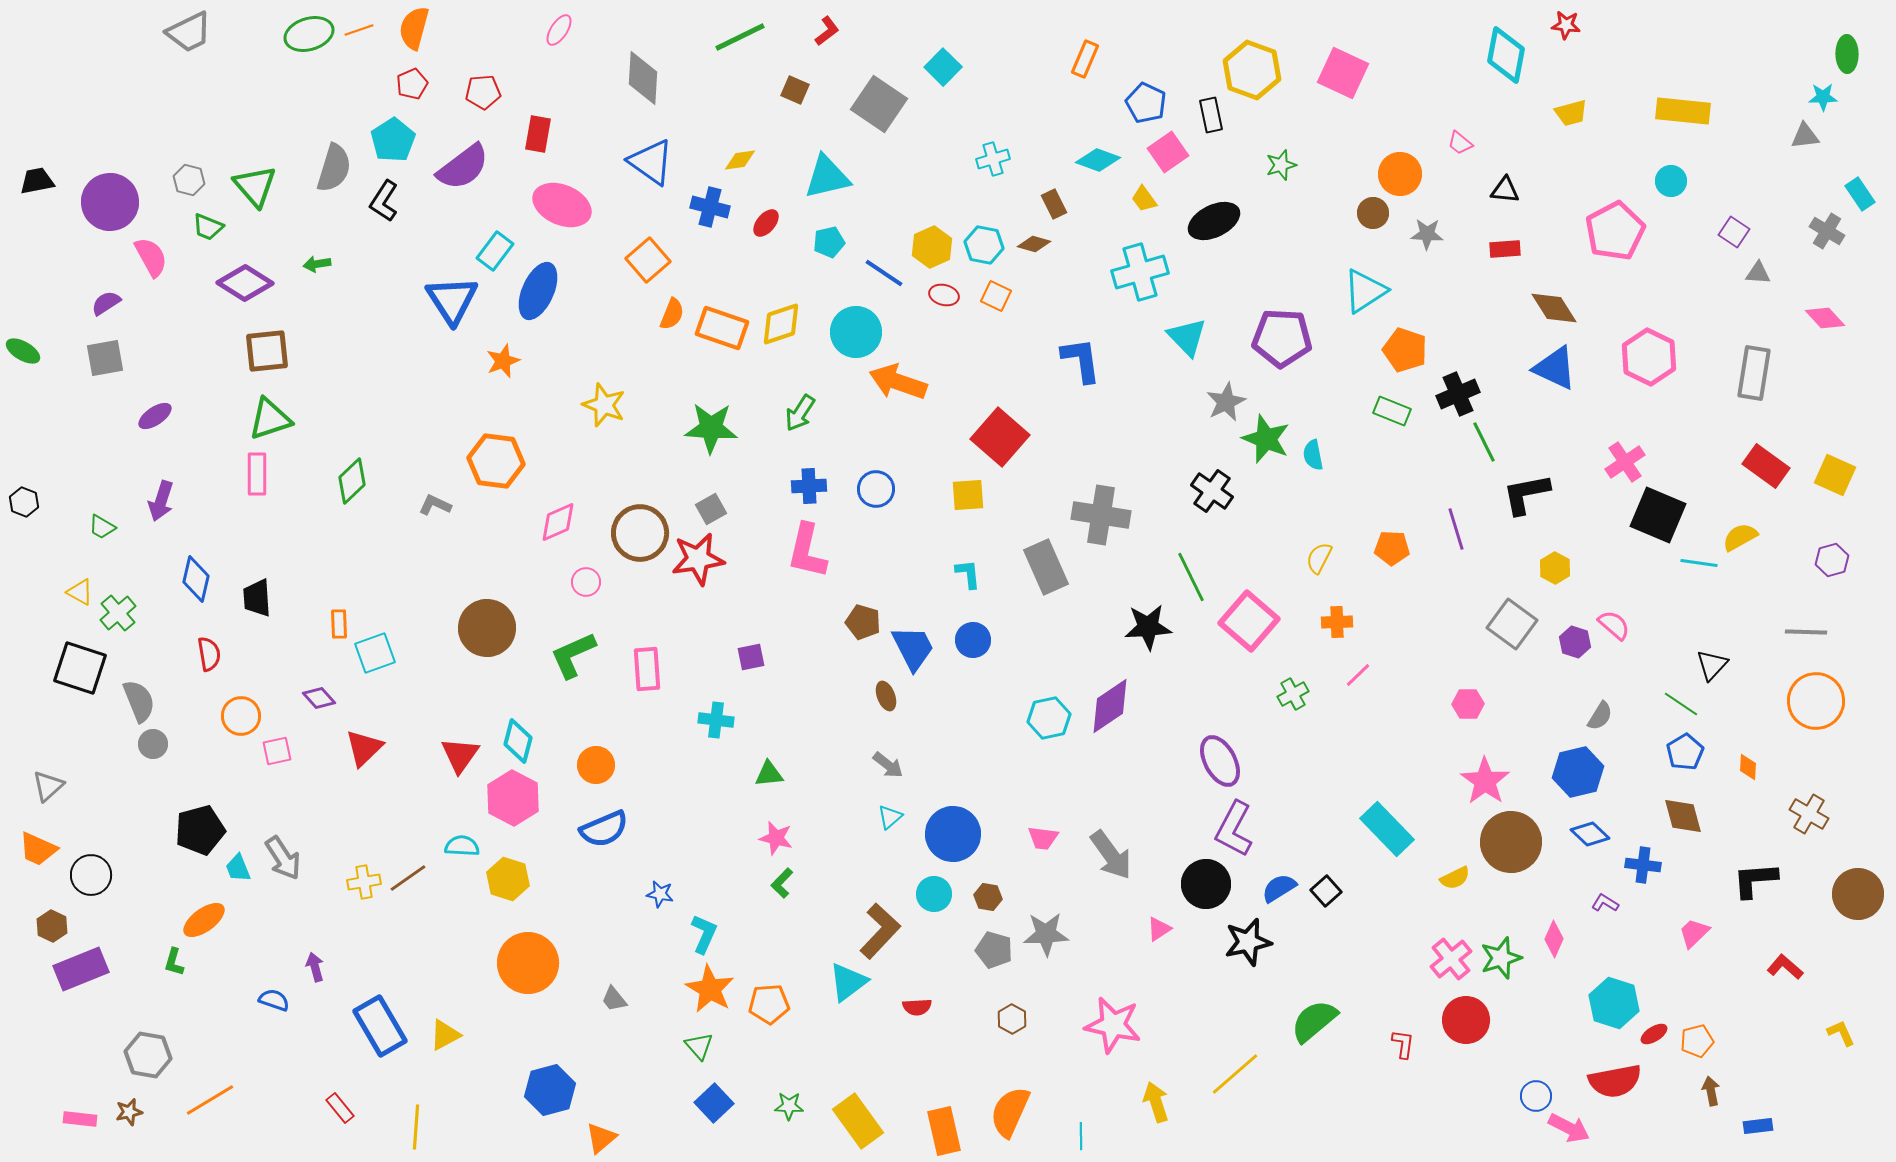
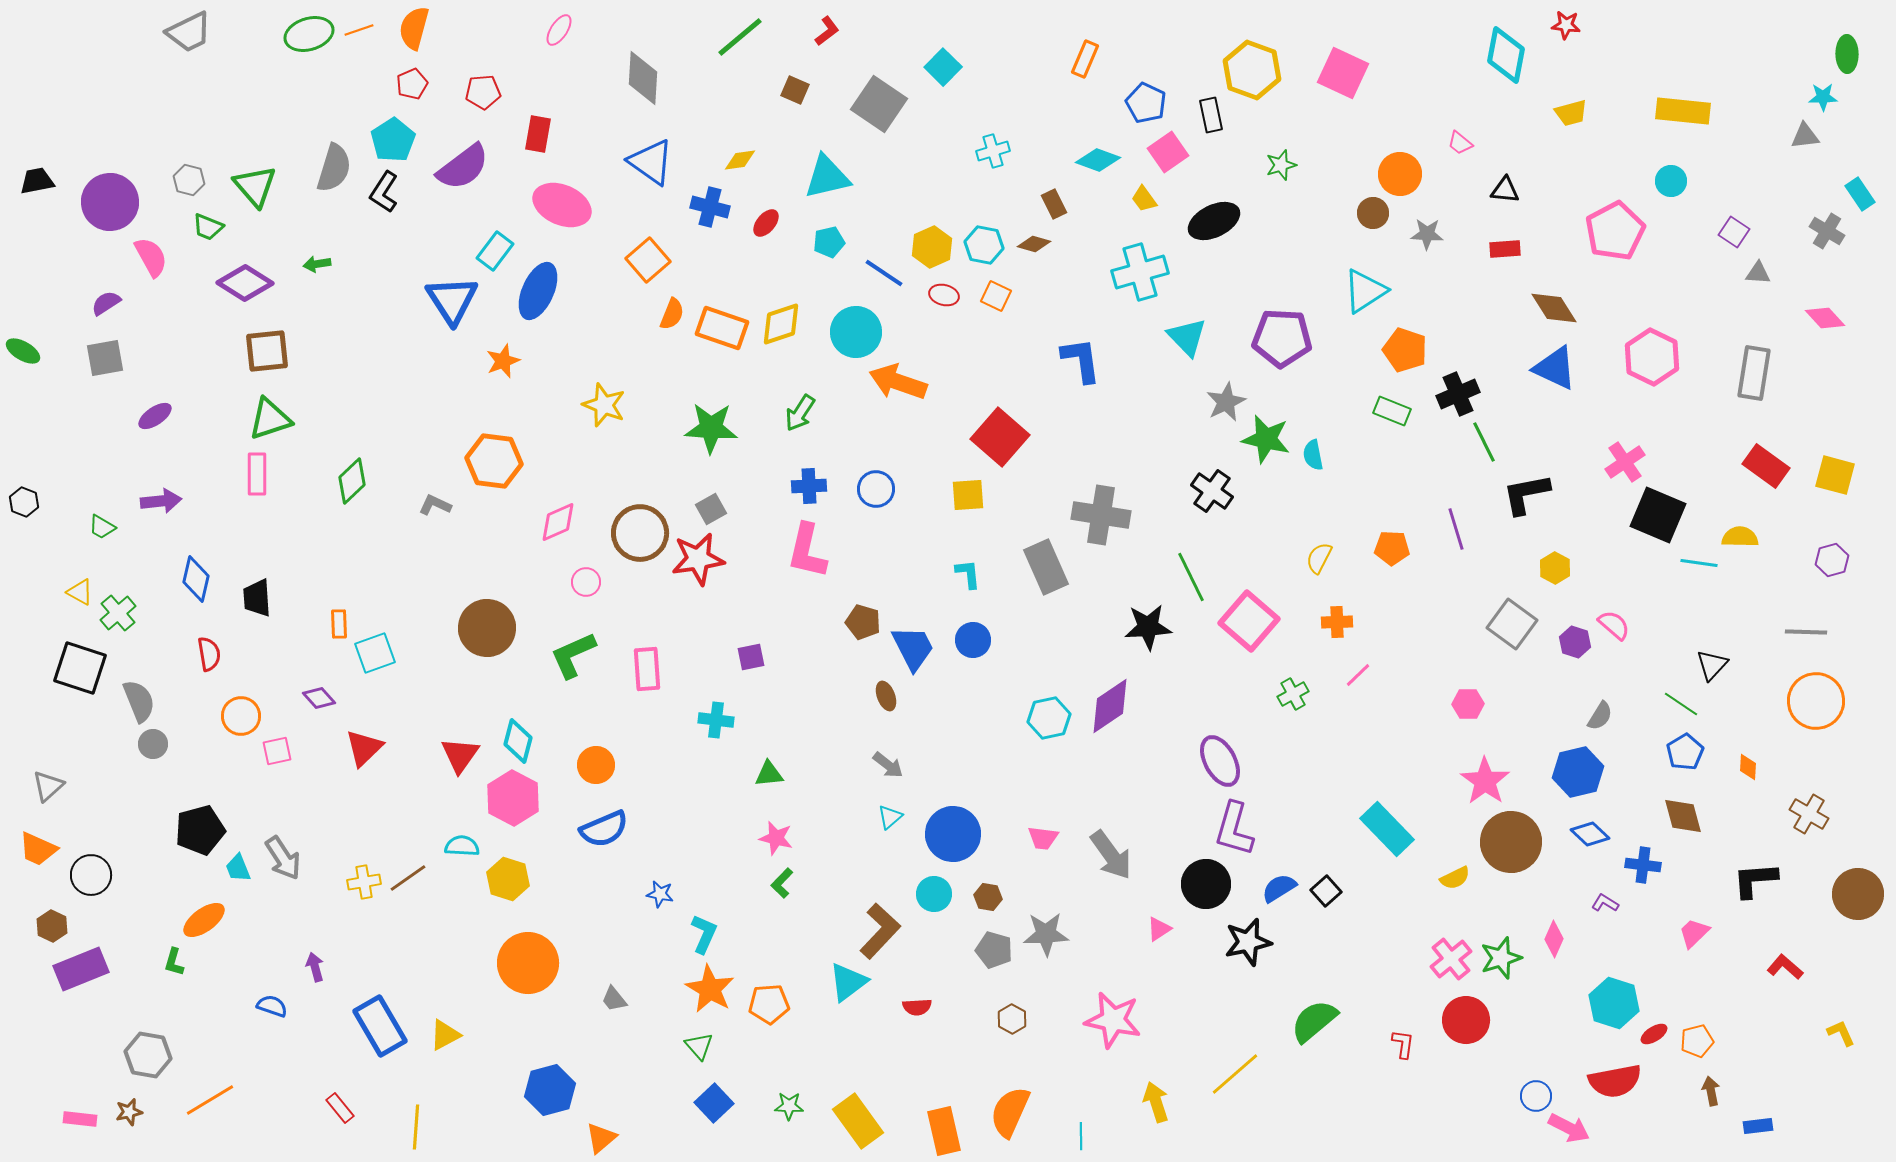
green line at (740, 37): rotated 14 degrees counterclockwise
cyan cross at (993, 159): moved 8 px up
black L-shape at (384, 201): moved 9 px up
pink hexagon at (1649, 357): moved 3 px right
green star at (1266, 439): rotated 9 degrees counterclockwise
orange hexagon at (496, 461): moved 2 px left
yellow square at (1835, 475): rotated 9 degrees counterclockwise
purple arrow at (161, 501): rotated 114 degrees counterclockwise
yellow semicircle at (1740, 537): rotated 30 degrees clockwise
purple L-shape at (1234, 829): rotated 12 degrees counterclockwise
blue semicircle at (274, 1000): moved 2 px left, 6 px down
pink star at (1113, 1025): moved 5 px up
